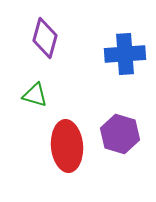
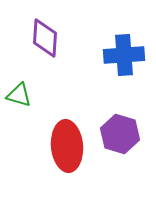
purple diamond: rotated 12 degrees counterclockwise
blue cross: moved 1 px left, 1 px down
green triangle: moved 16 px left
